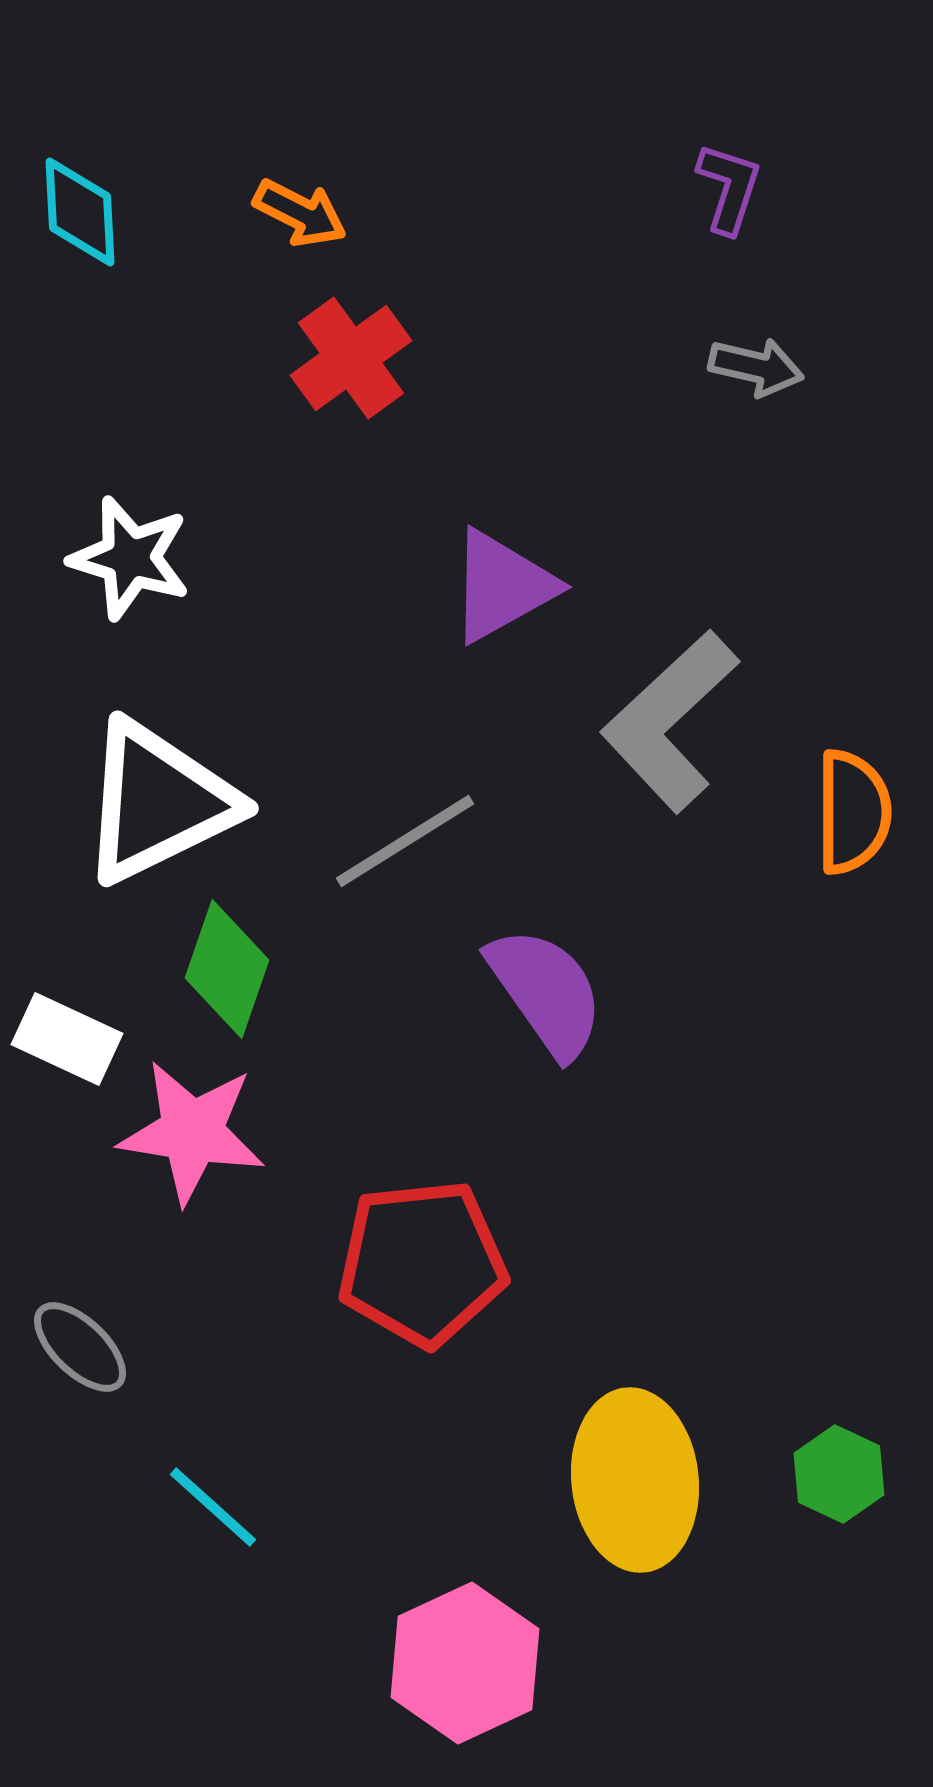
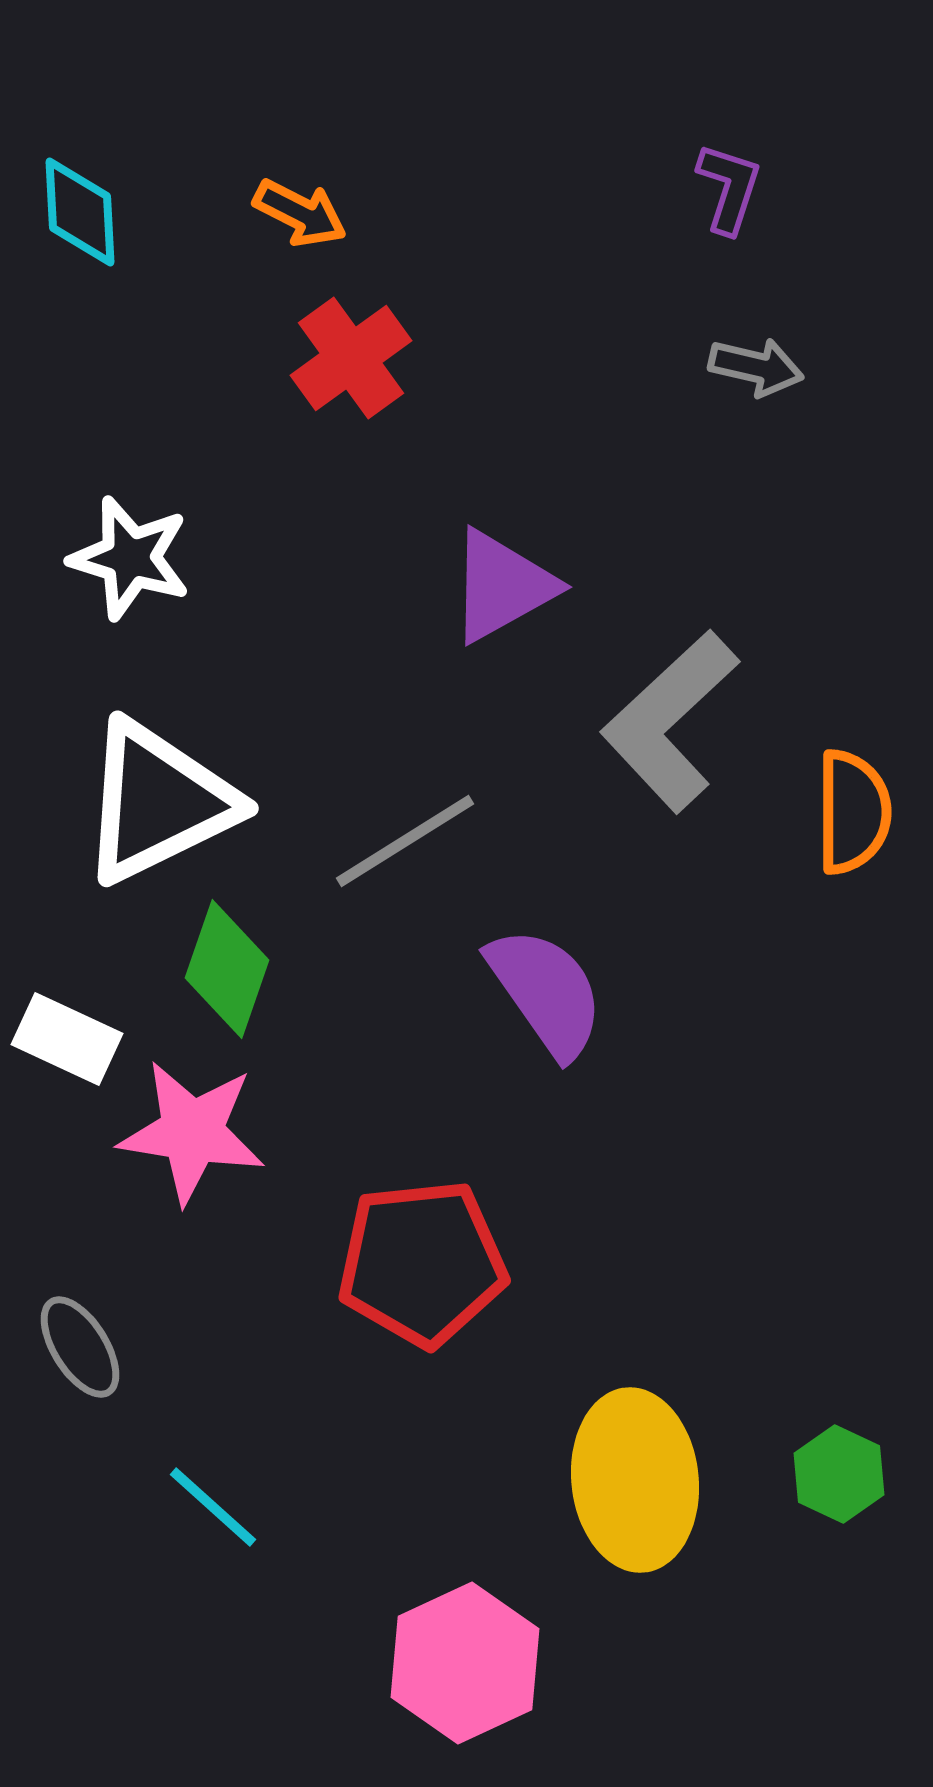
gray ellipse: rotated 14 degrees clockwise
